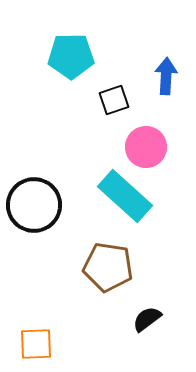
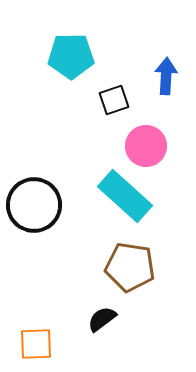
pink circle: moved 1 px up
brown pentagon: moved 22 px right
black semicircle: moved 45 px left
